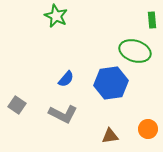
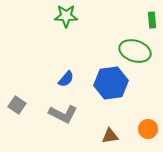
green star: moved 10 px right; rotated 25 degrees counterclockwise
